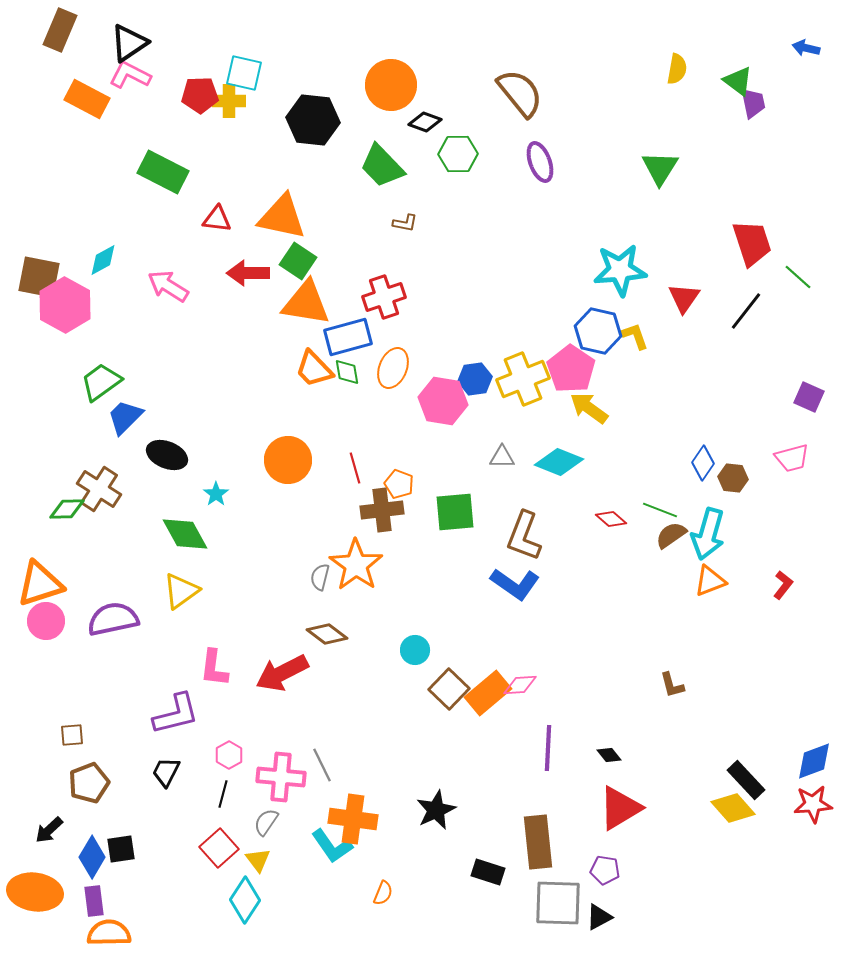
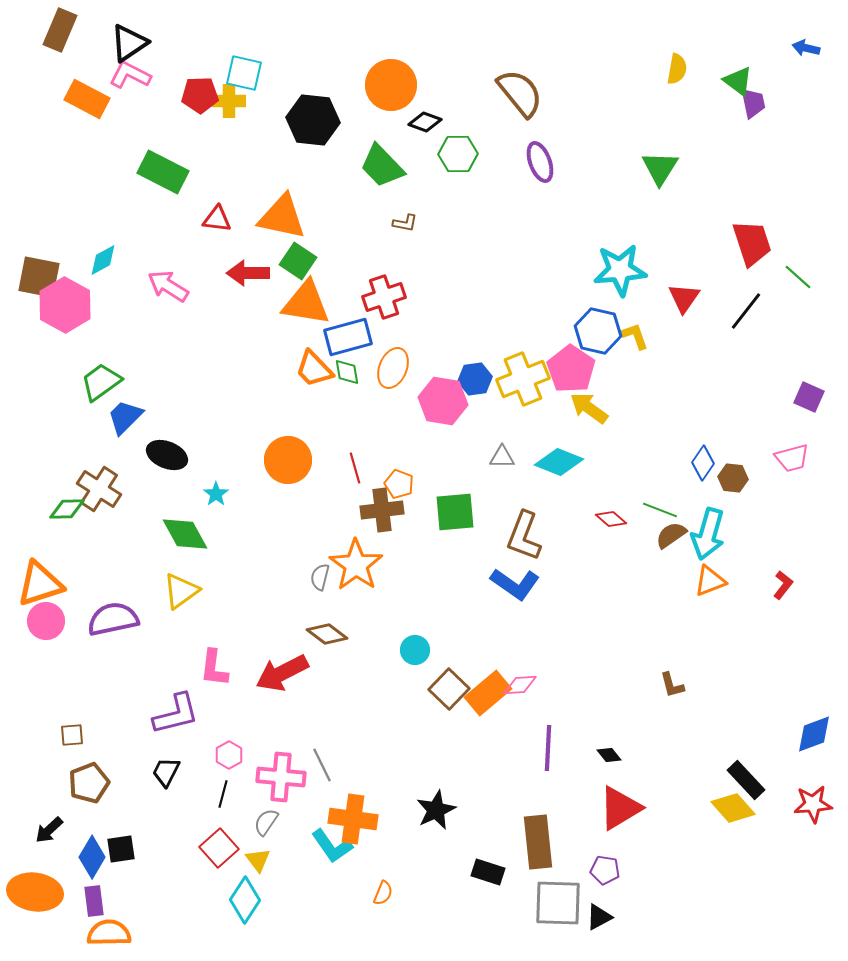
blue diamond at (814, 761): moved 27 px up
